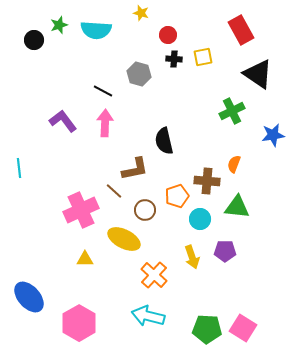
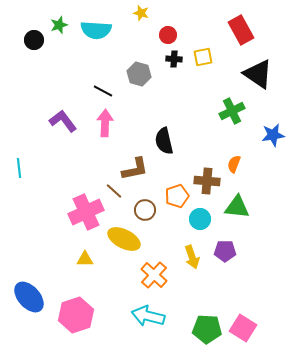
pink cross: moved 5 px right, 2 px down
pink hexagon: moved 3 px left, 8 px up; rotated 12 degrees clockwise
